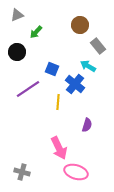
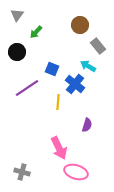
gray triangle: rotated 32 degrees counterclockwise
purple line: moved 1 px left, 1 px up
